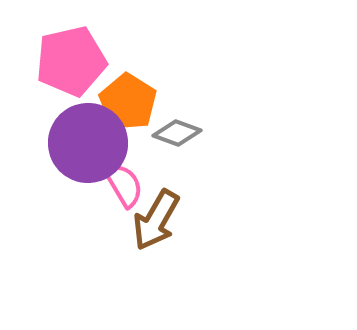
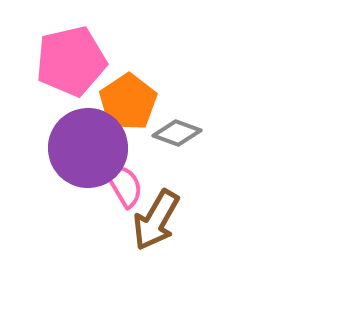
orange pentagon: rotated 6 degrees clockwise
purple circle: moved 5 px down
